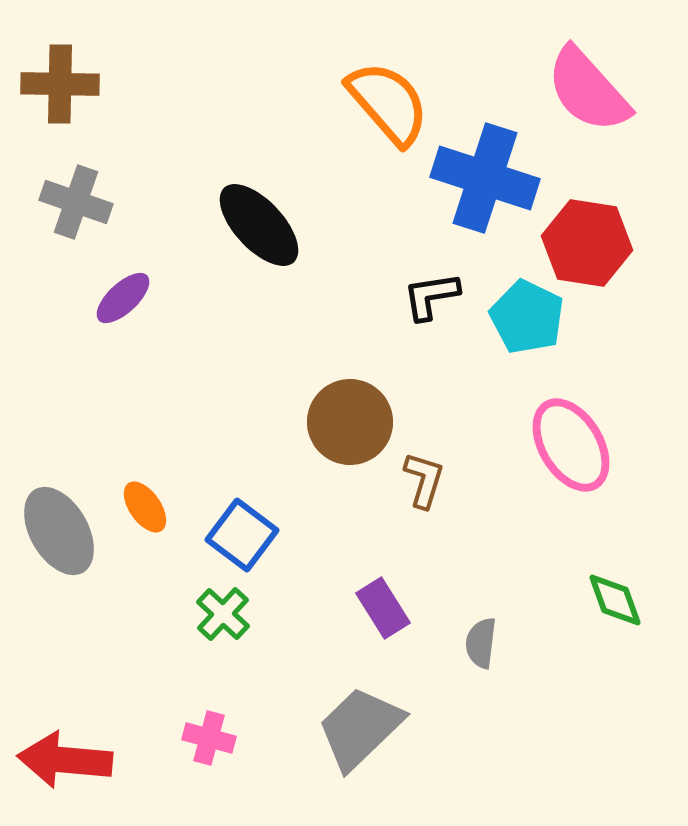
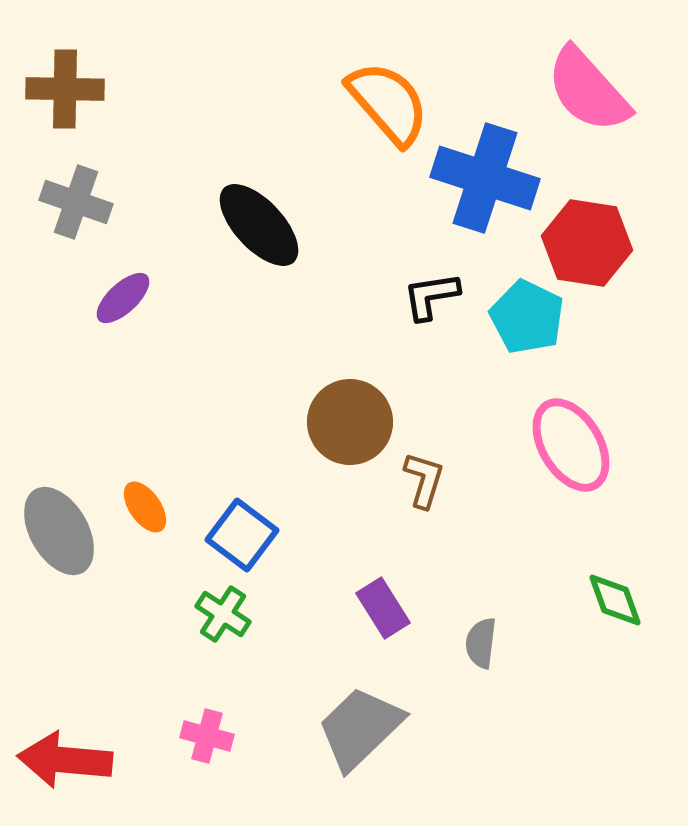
brown cross: moved 5 px right, 5 px down
green cross: rotated 10 degrees counterclockwise
pink cross: moved 2 px left, 2 px up
